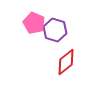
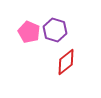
pink pentagon: moved 5 px left, 9 px down
